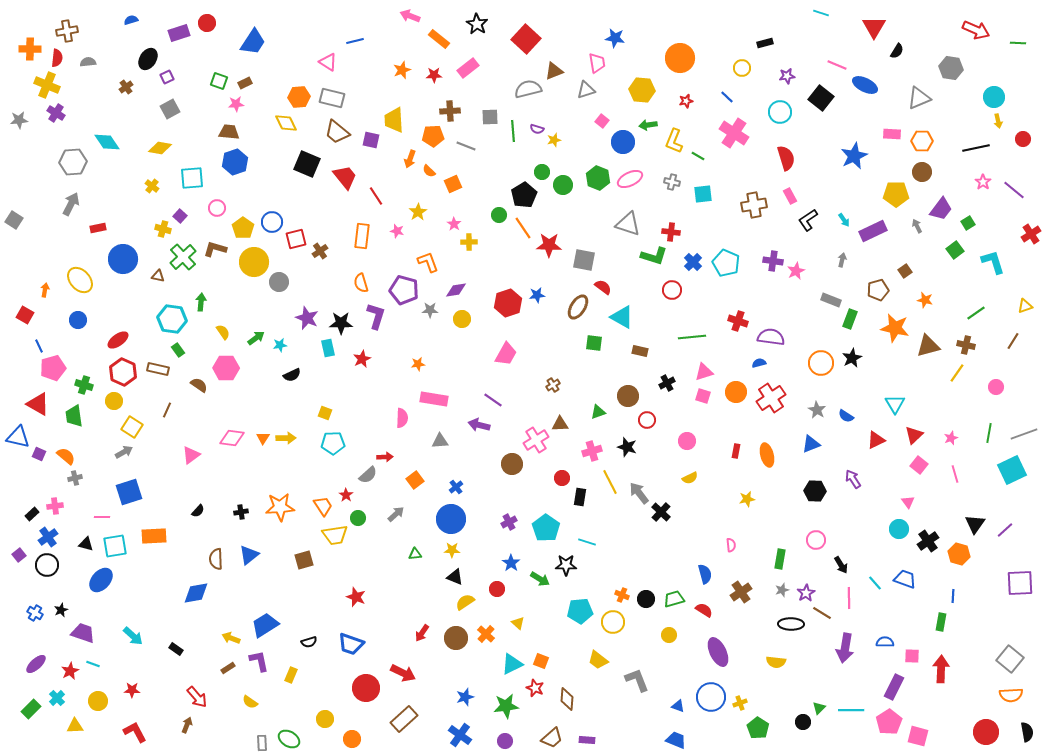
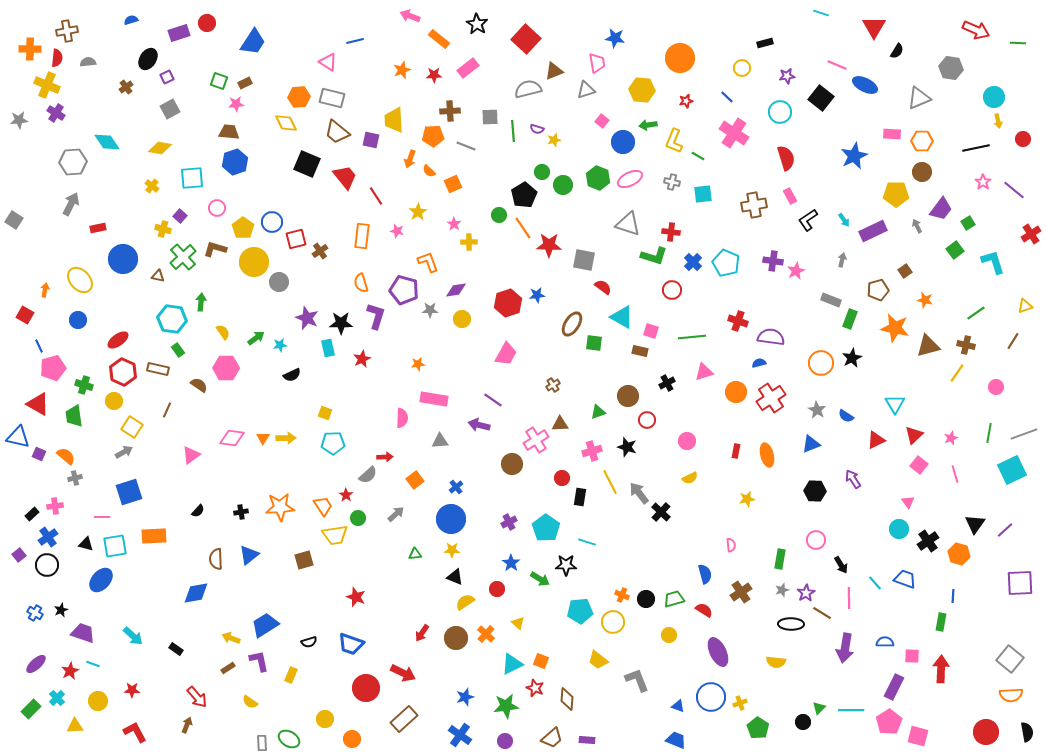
brown ellipse at (578, 307): moved 6 px left, 17 px down
pink square at (703, 396): moved 52 px left, 65 px up
